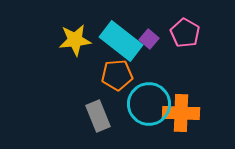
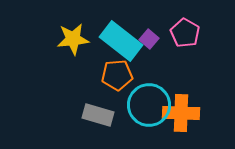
yellow star: moved 2 px left, 1 px up
cyan circle: moved 1 px down
gray rectangle: moved 1 px up; rotated 52 degrees counterclockwise
